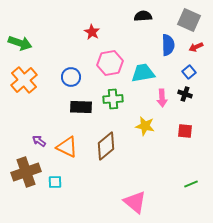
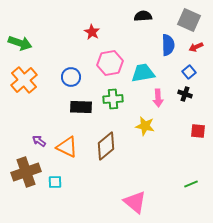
pink arrow: moved 4 px left
red square: moved 13 px right
